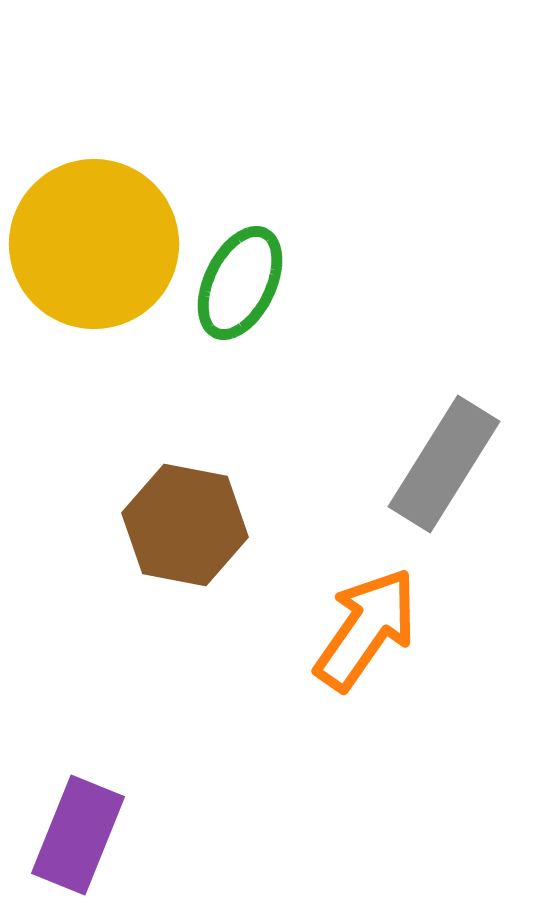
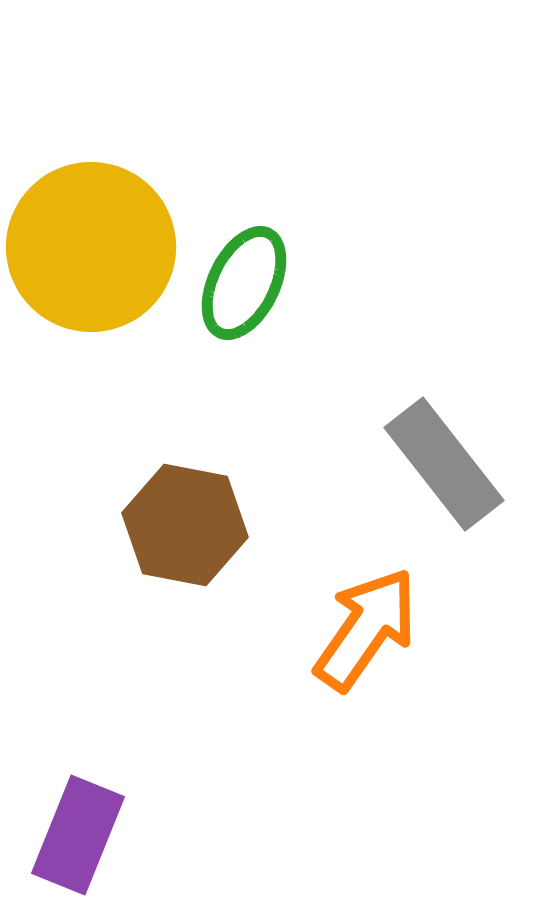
yellow circle: moved 3 px left, 3 px down
green ellipse: moved 4 px right
gray rectangle: rotated 70 degrees counterclockwise
